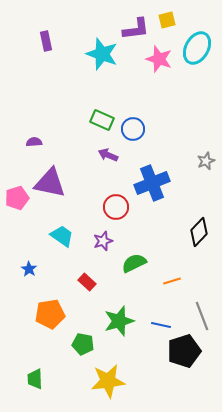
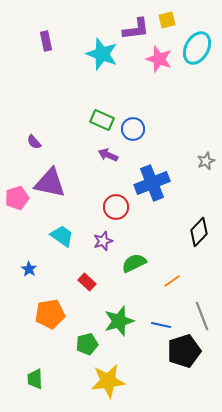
purple semicircle: rotated 126 degrees counterclockwise
orange line: rotated 18 degrees counterclockwise
green pentagon: moved 4 px right; rotated 25 degrees counterclockwise
